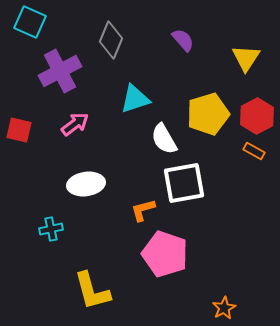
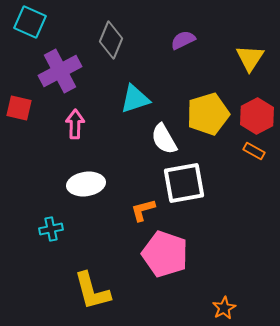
purple semicircle: rotated 75 degrees counterclockwise
yellow triangle: moved 4 px right
pink arrow: rotated 52 degrees counterclockwise
red square: moved 22 px up
